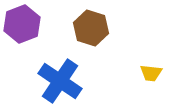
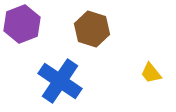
brown hexagon: moved 1 px right, 1 px down
yellow trapezoid: rotated 45 degrees clockwise
